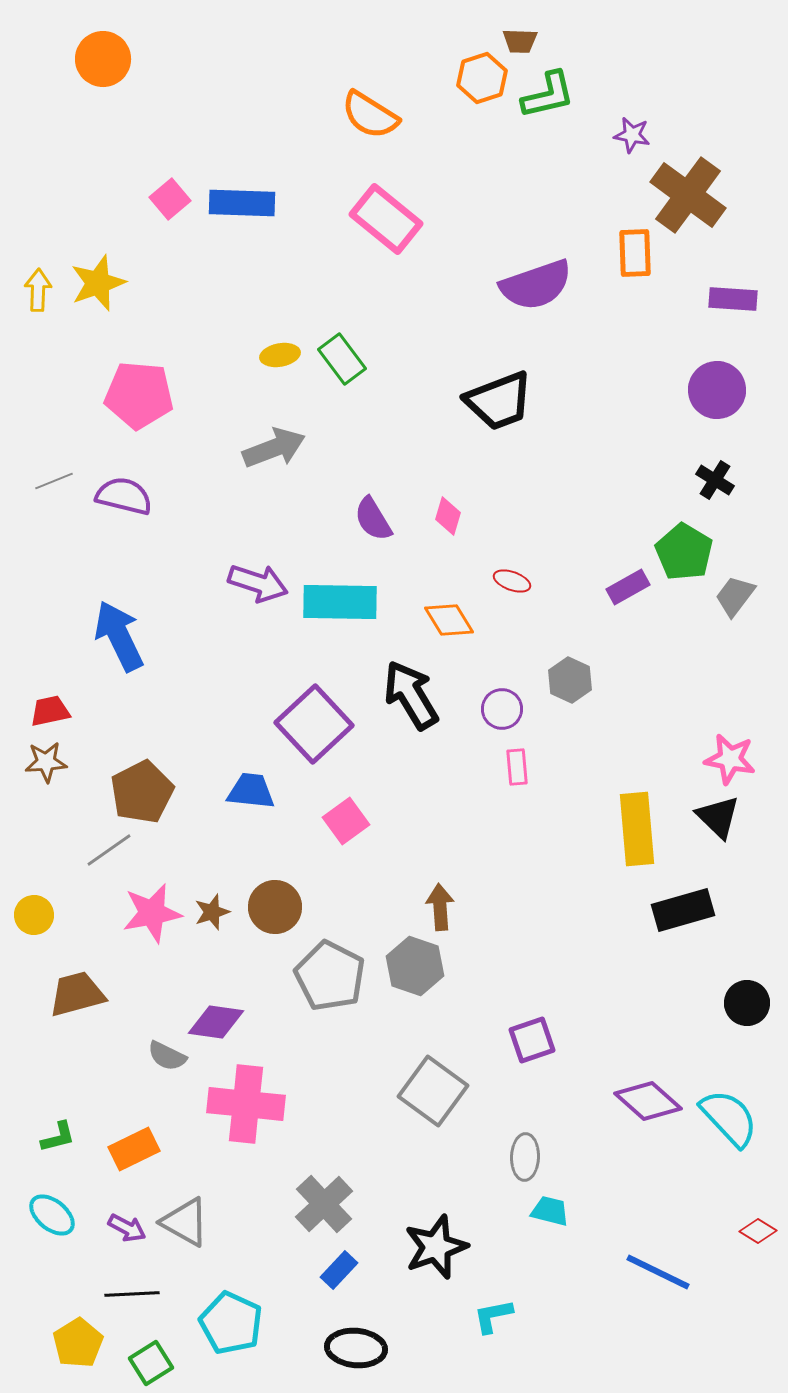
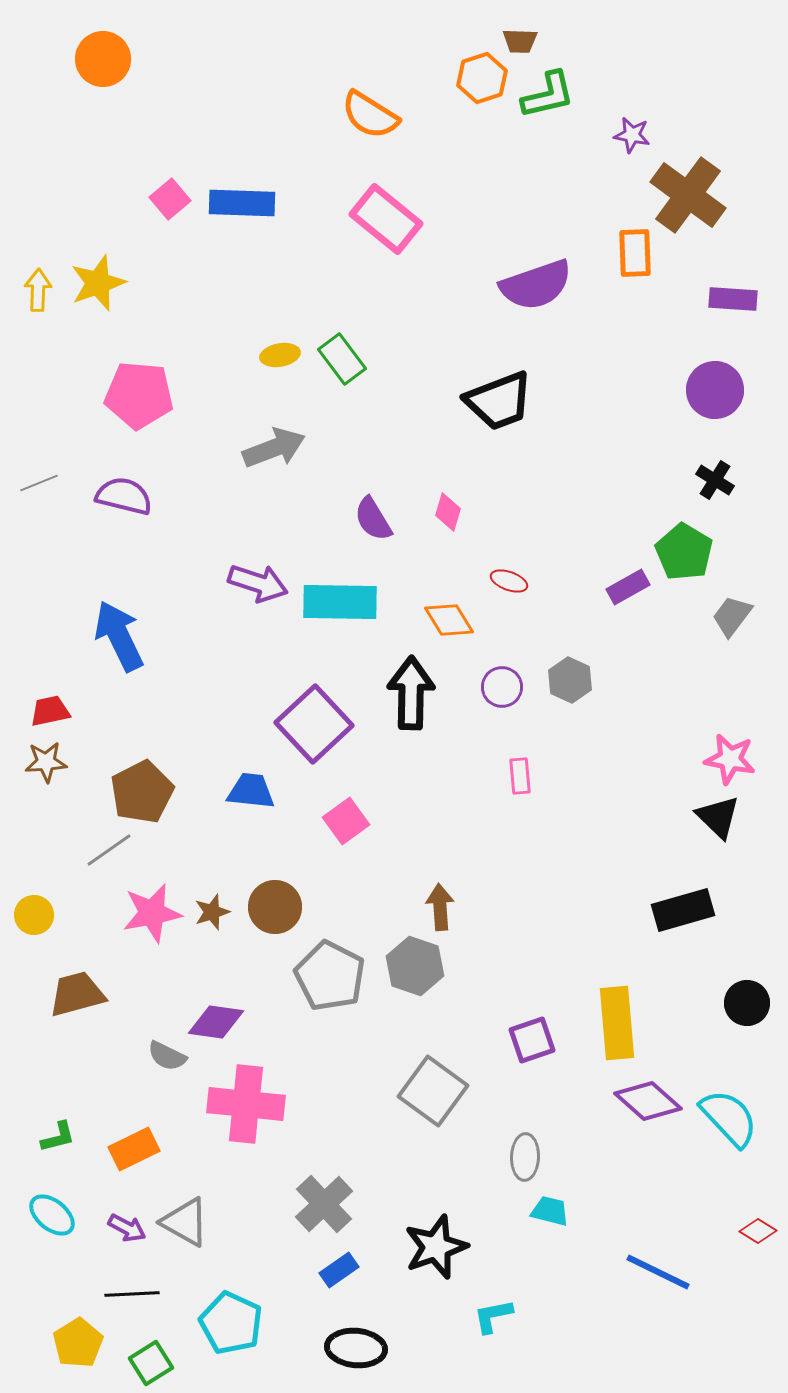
purple circle at (717, 390): moved 2 px left
gray line at (54, 481): moved 15 px left, 2 px down
pink diamond at (448, 516): moved 4 px up
red ellipse at (512, 581): moved 3 px left
gray trapezoid at (735, 596): moved 3 px left, 20 px down
black arrow at (411, 695): moved 2 px up; rotated 32 degrees clockwise
purple circle at (502, 709): moved 22 px up
pink rectangle at (517, 767): moved 3 px right, 9 px down
yellow rectangle at (637, 829): moved 20 px left, 194 px down
blue rectangle at (339, 1270): rotated 12 degrees clockwise
